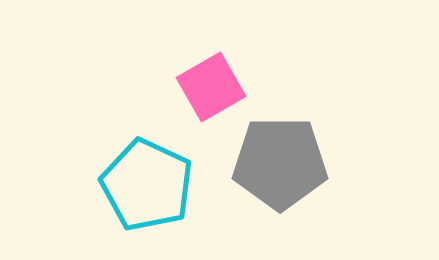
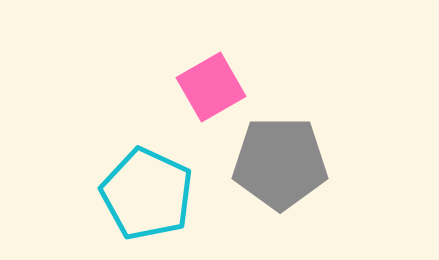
cyan pentagon: moved 9 px down
